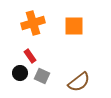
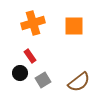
gray square: moved 1 px right, 4 px down; rotated 35 degrees clockwise
